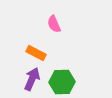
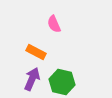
orange rectangle: moved 1 px up
green hexagon: rotated 15 degrees clockwise
